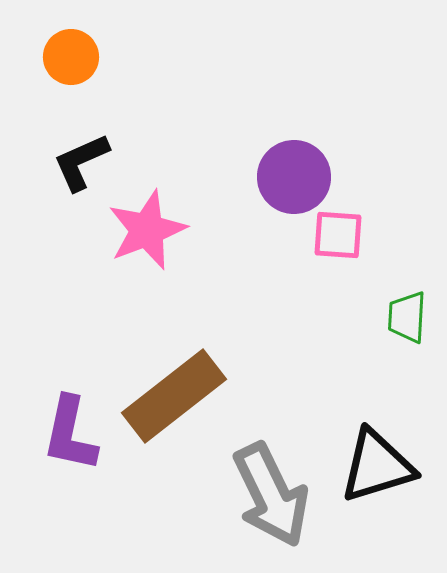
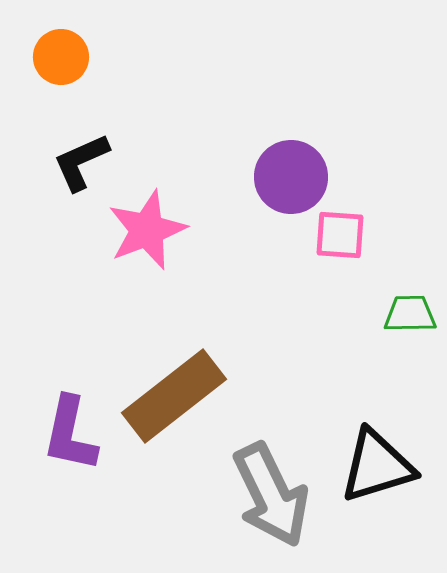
orange circle: moved 10 px left
purple circle: moved 3 px left
pink square: moved 2 px right
green trapezoid: moved 3 px right, 3 px up; rotated 86 degrees clockwise
